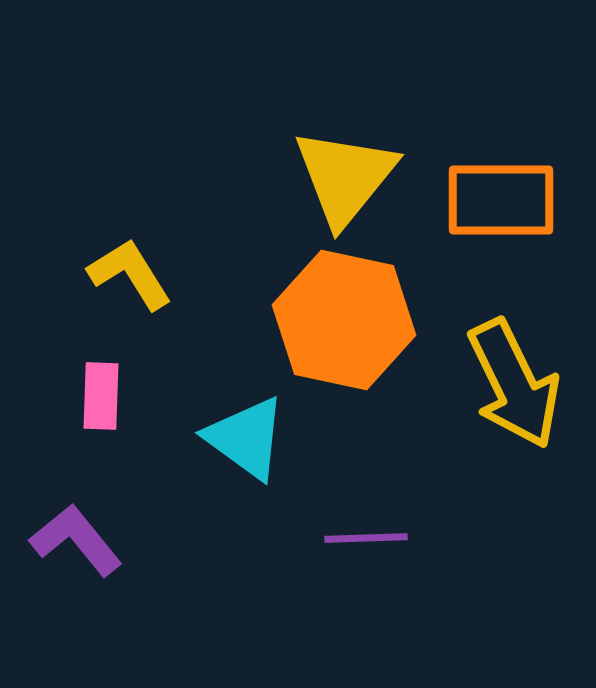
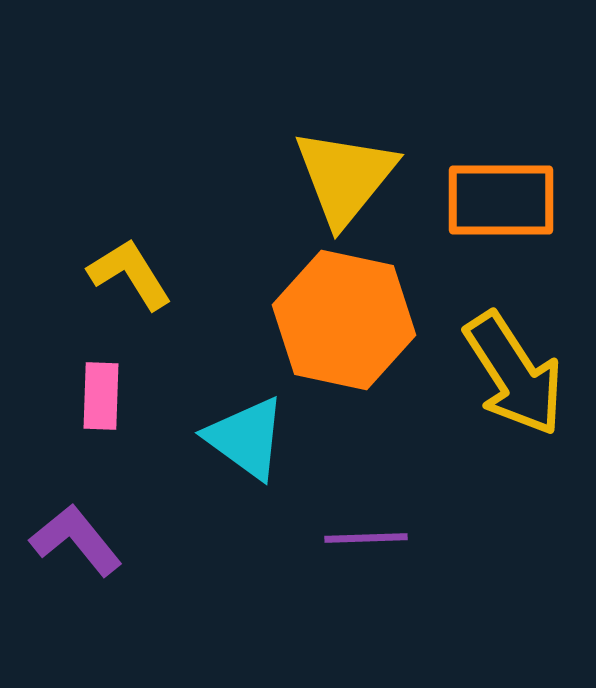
yellow arrow: moved 10 px up; rotated 7 degrees counterclockwise
